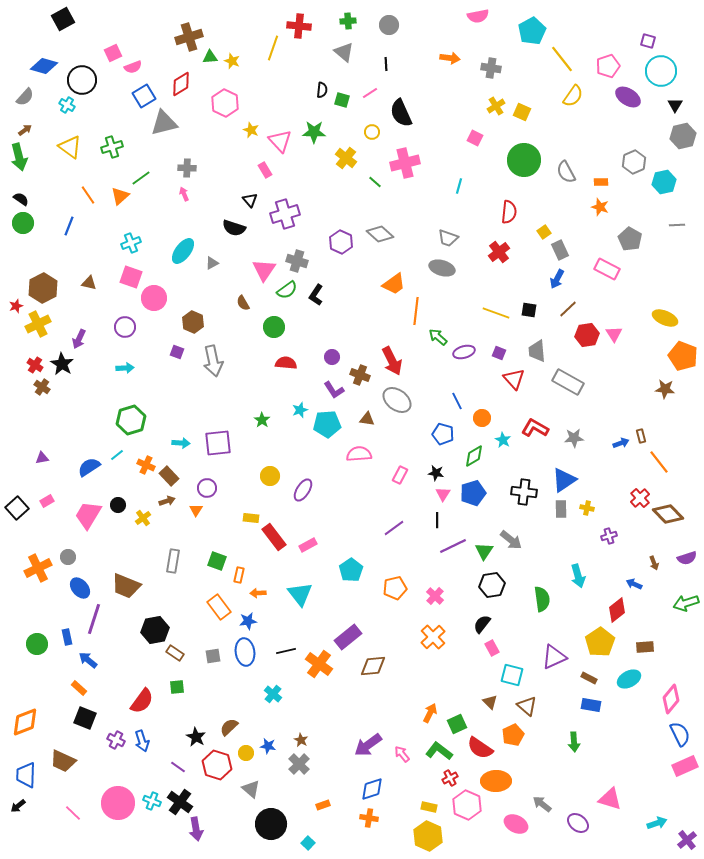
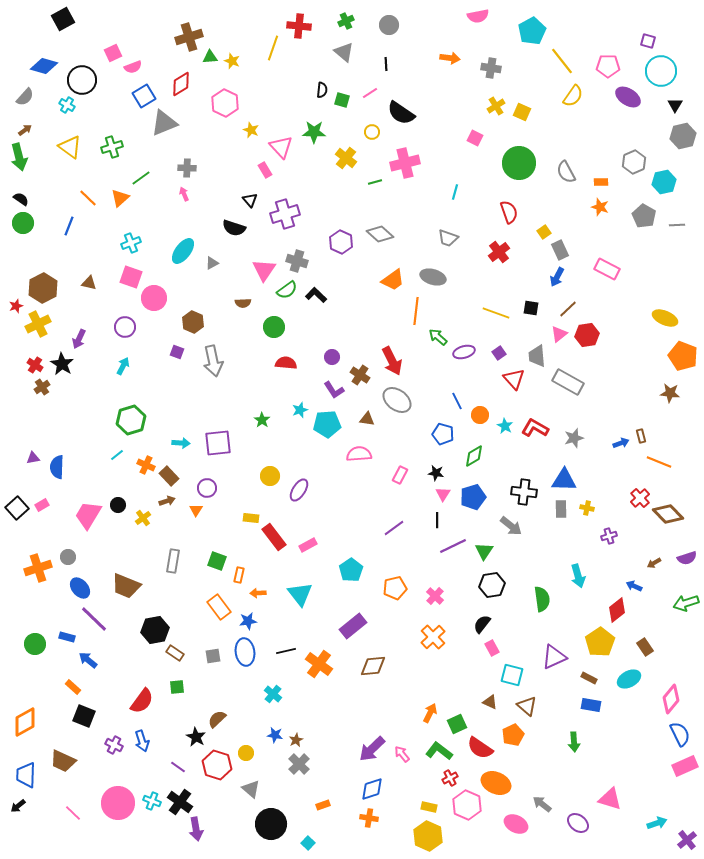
green cross at (348, 21): moved 2 px left; rotated 21 degrees counterclockwise
yellow line at (562, 59): moved 2 px down
pink pentagon at (608, 66): rotated 20 degrees clockwise
black semicircle at (401, 113): rotated 32 degrees counterclockwise
gray triangle at (164, 123): rotated 8 degrees counterclockwise
pink triangle at (280, 141): moved 1 px right, 6 px down
green circle at (524, 160): moved 5 px left, 3 px down
green line at (375, 182): rotated 56 degrees counterclockwise
cyan line at (459, 186): moved 4 px left, 6 px down
orange line at (88, 195): moved 3 px down; rotated 12 degrees counterclockwise
orange triangle at (120, 196): moved 2 px down
red semicircle at (509, 212): rotated 25 degrees counterclockwise
gray pentagon at (630, 239): moved 14 px right, 23 px up
gray ellipse at (442, 268): moved 9 px left, 9 px down
blue arrow at (557, 279): moved 2 px up
orange trapezoid at (394, 284): moved 1 px left, 4 px up
black L-shape at (316, 295): rotated 100 degrees clockwise
brown semicircle at (243, 303): rotated 63 degrees counterclockwise
black square at (529, 310): moved 2 px right, 2 px up
pink triangle at (614, 334): moved 55 px left; rotated 24 degrees clockwise
gray trapezoid at (537, 351): moved 5 px down
purple square at (499, 353): rotated 32 degrees clockwise
cyan arrow at (125, 368): moved 2 px left, 2 px up; rotated 60 degrees counterclockwise
brown cross at (360, 375): rotated 12 degrees clockwise
brown cross at (42, 387): rotated 21 degrees clockwise
brown star at (665, 389): moved 5 px right, 4 px down
orange circle at (482, 418): moved 2 px left, 3 px up
gray star at (574, 438): rotated 12 degrees counterclockwise
cyan star at (503, 440): moved 2 px right, 14 px up
purple triangle at (42, 458): moved 9 px left
orange line at (659, 462): rotated 30 degrees counterclockwise
blue semicircle at (89, 467): moved 32 px left; rotated 55 degrees counterclockwise
blue triangle at (564, 480): rotated 36 degrees clockwise
purple ellipse at (303, 490): moved 4 px left
blue pentagon at (473, 493): moved 4 px down
pink rectangle at (47, 501): moved 5 px left, 4 px down
gray arrow at (511, 540): moved 14 px up
brown arrow at (654, 563): rotated 80 degrees clockwise
orange cross at (38, 568): rotated 8 degrees clockwise
blue arrow at (634, 584): moved 2 px down
purple line at (94, 619): rotated 64 degrees counterclockwise
blue rectangle at (67, 637): rotated 63 degrees counterclockwise
purple rectangle at (348, 637): moved 5 px right, 11 px up
green circle at (37, 644): moved 2 px left
brown rectangle at (645, 647): rotated 60 degrees clockwise
orange rectangle at (79, 688): moved 6 px left, 1 px up
brown triangle at (490, 702): rotated 21 degrees counterclockwise
black square at (85, 718): moved 1 px left, 2 px up
orange diamond at (25, 722): rotated 8 degrees counterclockwise
brown semicircle at (229, 727): moved 12 px left, 8 px up
purple cross at (116, 740): moved 2 px left, 5 px down
brown star at (301, 740): moved 5 px left; rotated 16 degrees clockwise
purple arrow at (368, 745): moved 4 px right, 4 px down; rotated 8 degrees counterclockwise
blue star at (268, 746): moved 7 px right, 11 px up
orange ellipse at (496, 781): moved 2 px down; rotated 24 degrees clockwise
